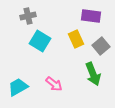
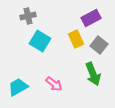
purple rectangle: moved 2 px down; rotated 36 degrees counterclockwise
gray square: moved 2 px left, 1 px up; rotated 12 degrees counterclockwise
